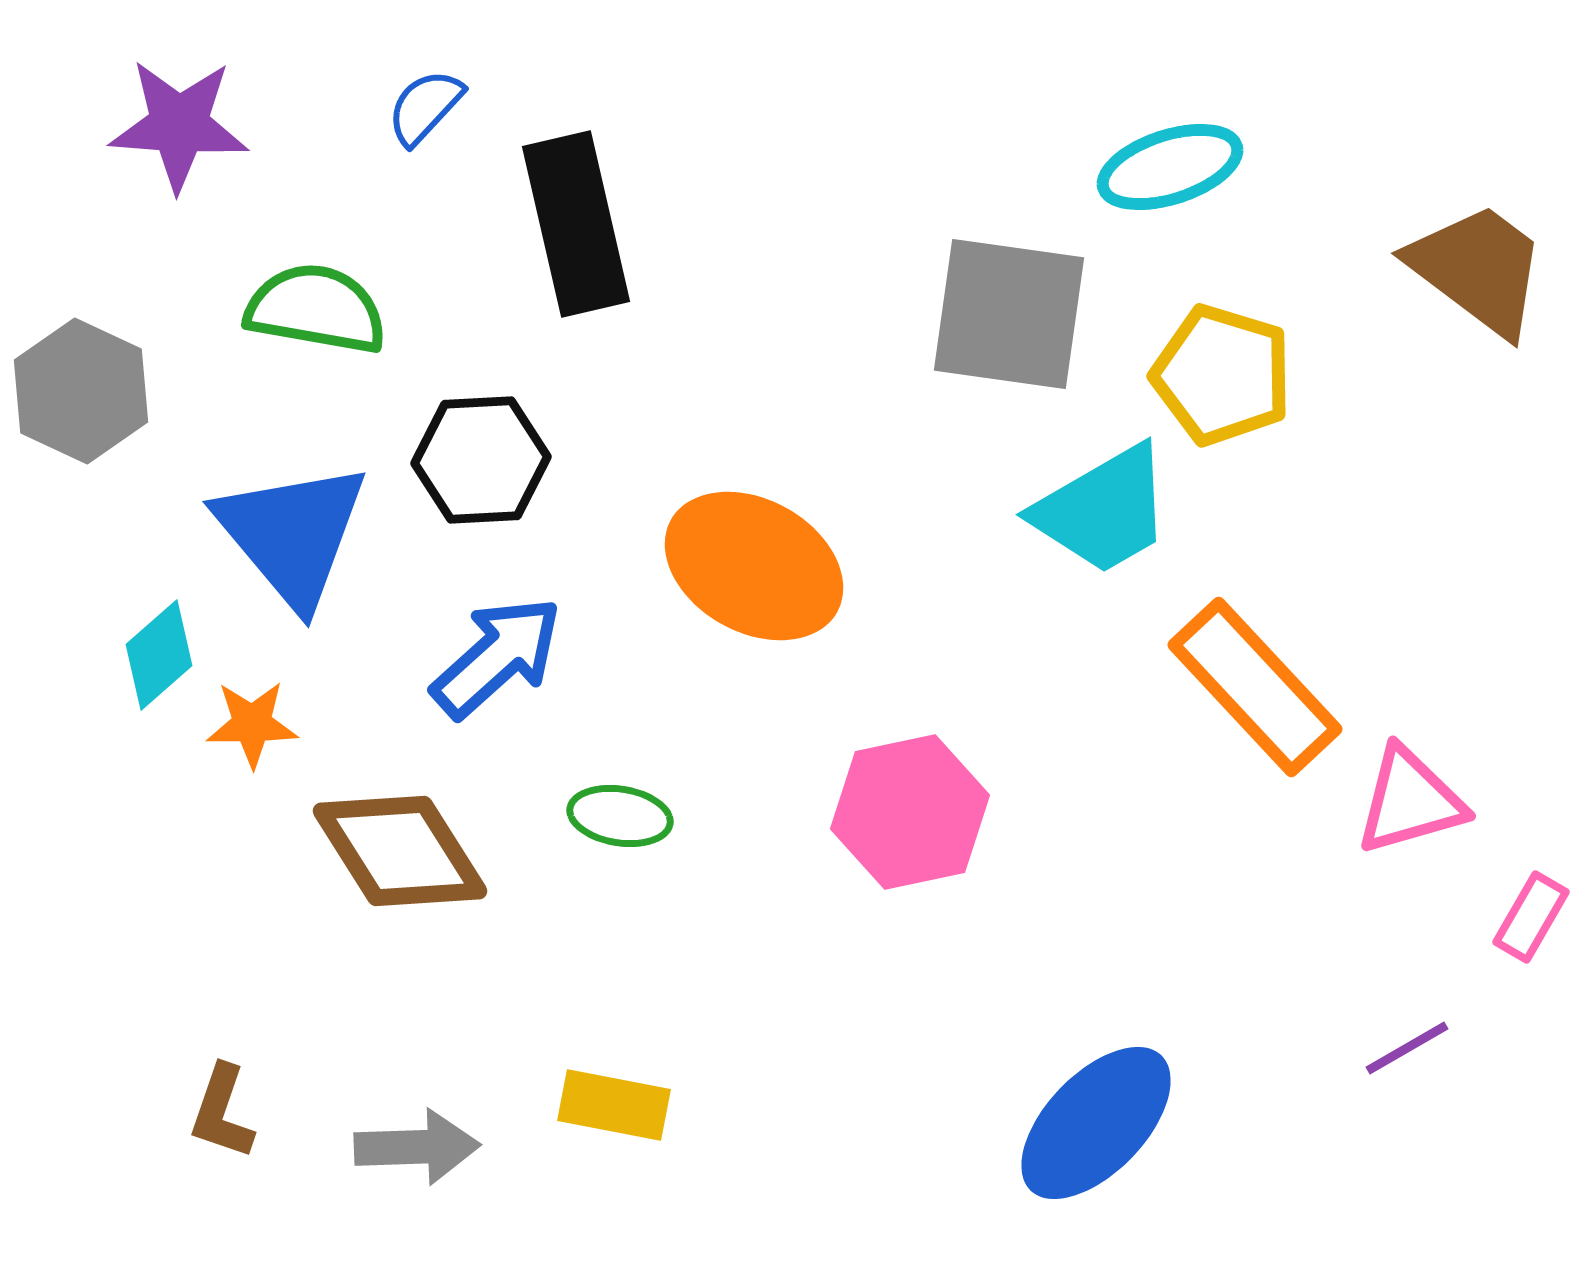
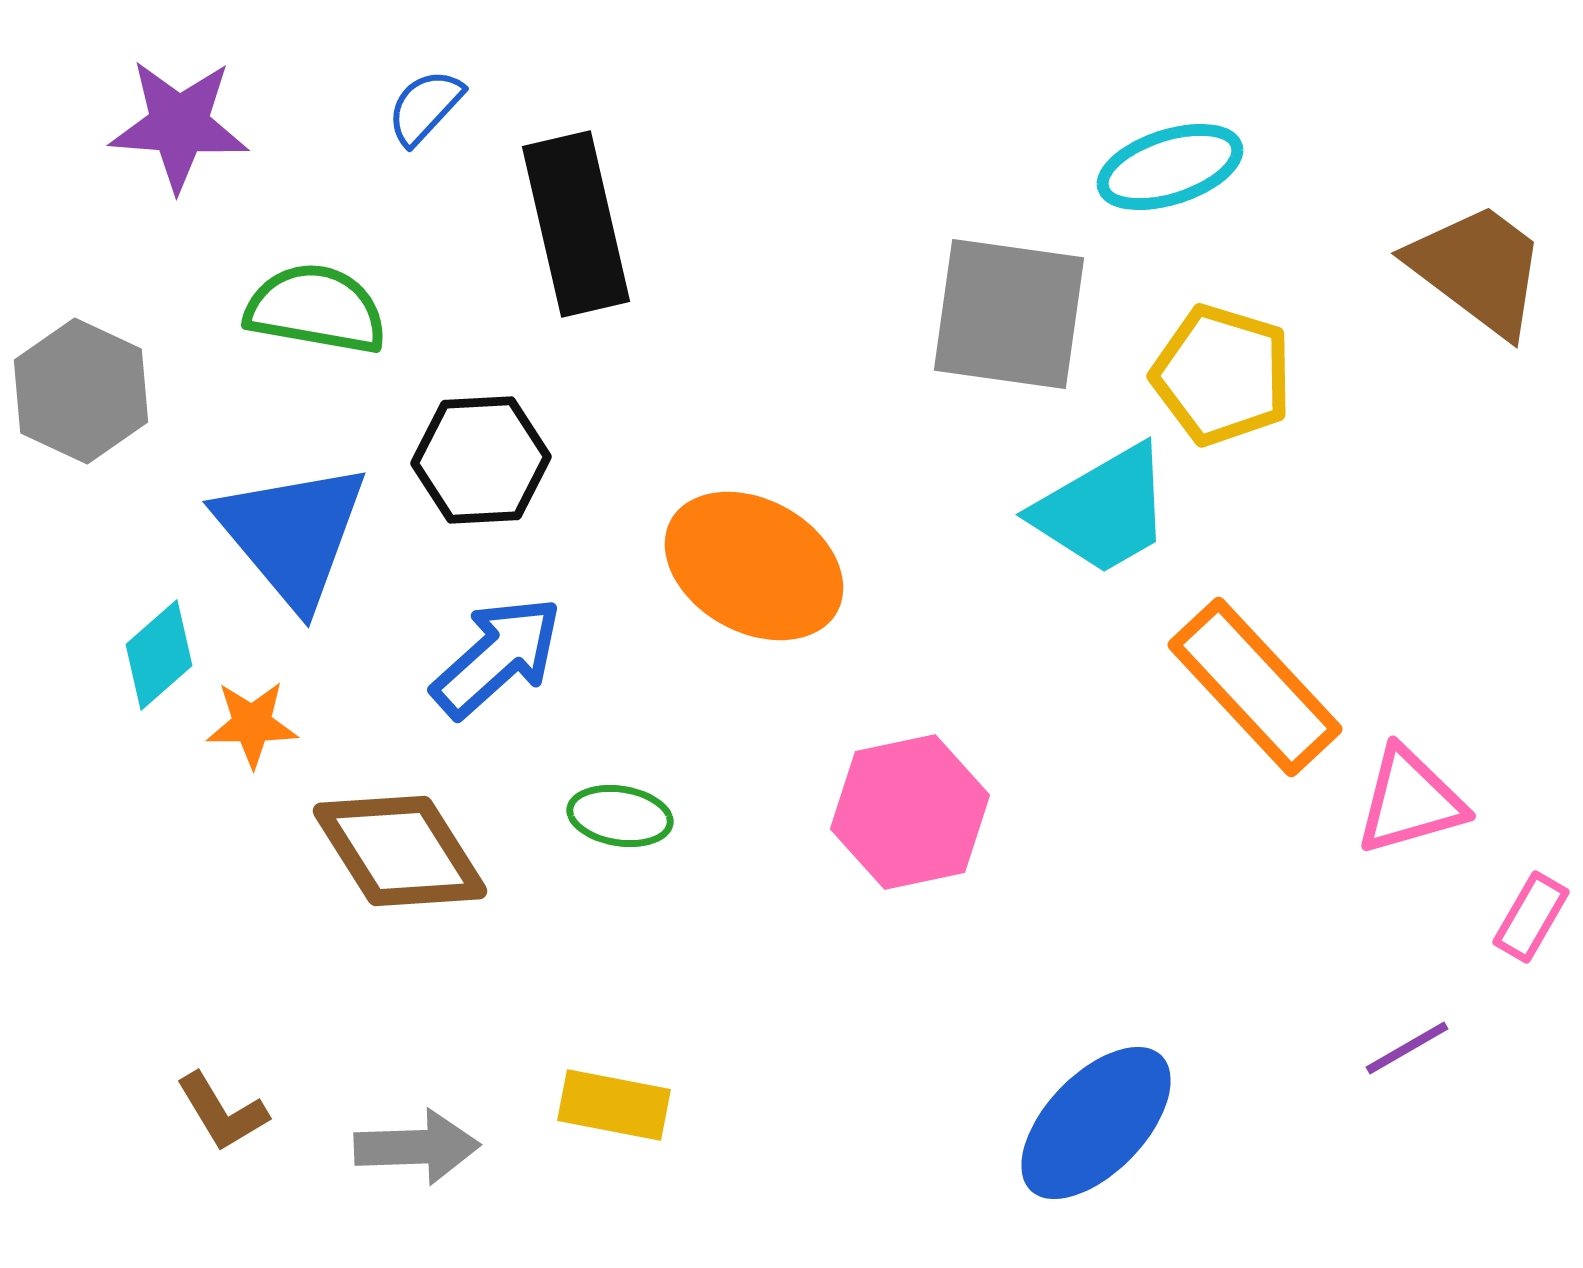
brown L-shape: rotated 50 degrees counterclockwise
